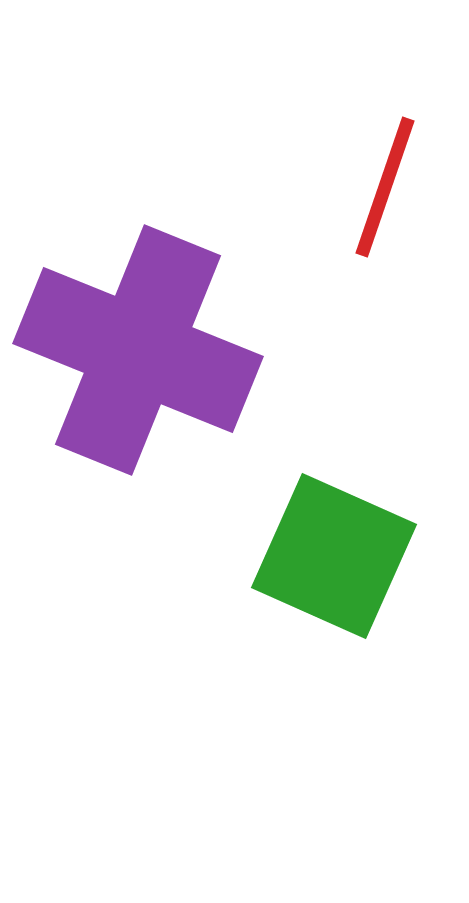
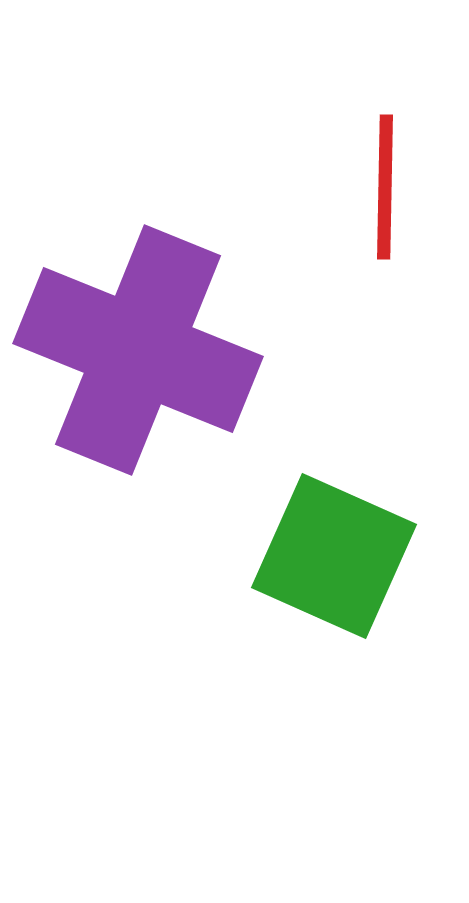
red line: rotated 18 degrees counterclockwise
